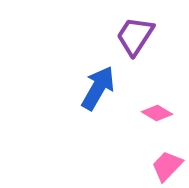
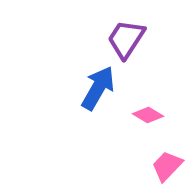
purple trapezoid: moved 9 px left, 3 px down
pink diamond: moved 9 px left, 2 px down
